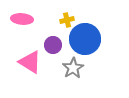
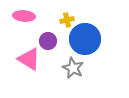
pink ellipse: moved 2 px right, 3 px up
purple circle: moved 5 px left, 4 px up
pink triangle: moved 1 px left, 3 px up
gray star: rotated 15 degrees counterclockwise
